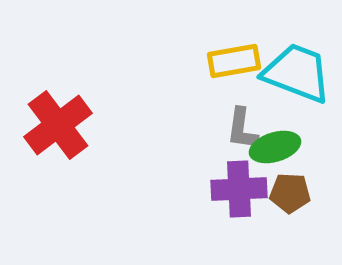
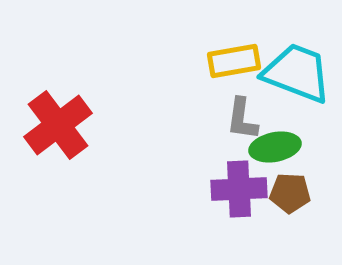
gray L-shape: moved 10 px up
green ellipse: rotated 6 degrees clockwise
